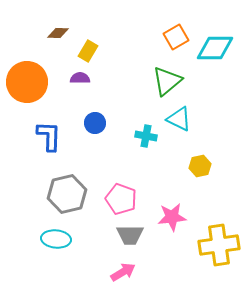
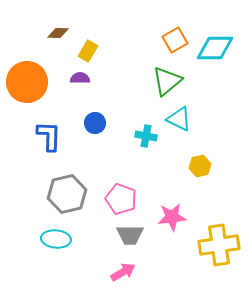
orange square: moved 1 px left, 3 px down
